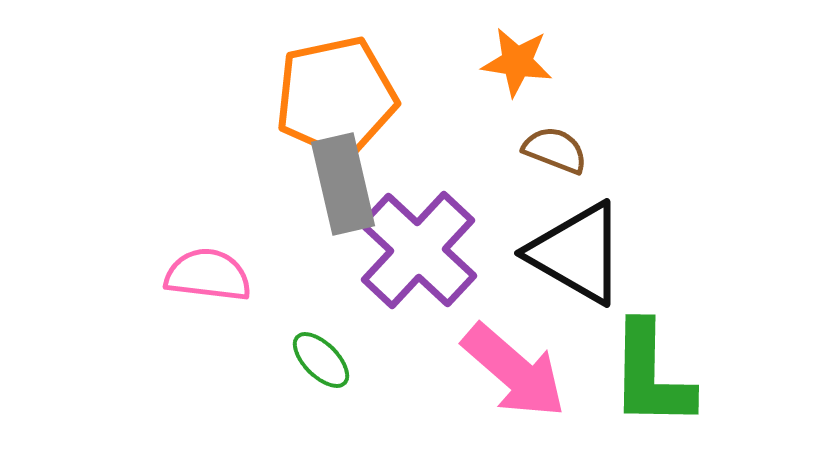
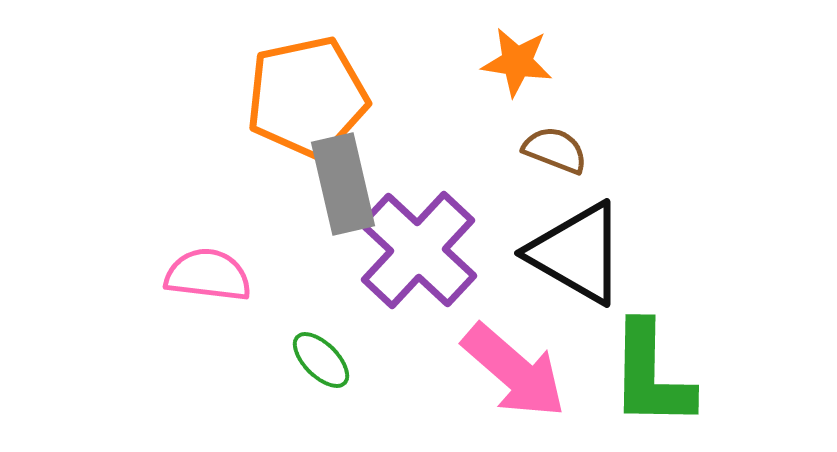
orange pentagon: moved 29 px left
